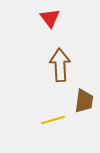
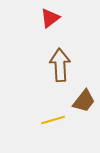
red triangle: rotated 30 degrees clockwise
brown trapezoid: rotated 30 degrees clockwise
